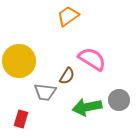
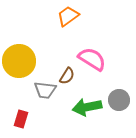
gray trapezoid: moved 2 px up
